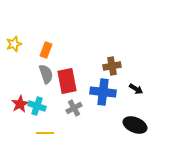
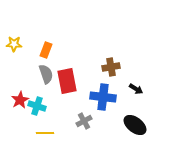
yellow star: rotated 21 degrees clockwise
brown cross: moved 1 px left, 1 px down
blue cross: moved 5 px down
red star: moved 4 px up
gray cross: moved 10 px right, 13 px down
black ellipse: rotated 15 degrees clockwise
